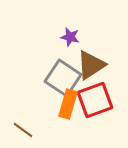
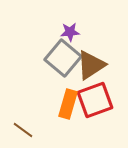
purple star: moved 5 px up; rotated 18 degrees counterclockwise
gray square: moved 20 px up; rotated 6 degrees clockwise
